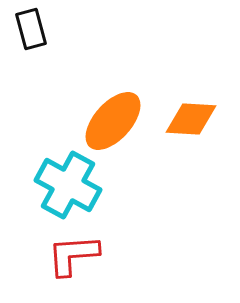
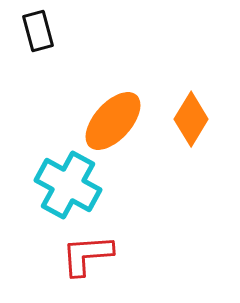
black rectangle: moved 7 px right, 2 px down
orange diamond: rotated 62 degrees counterclockwise
red L-shape: moved 14 px right
